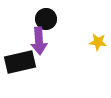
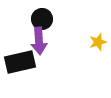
black circle: moved 4 px left
yellow star: rotated 24 degrees counterclockwise
